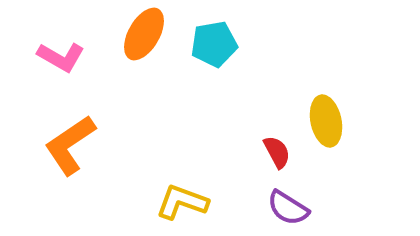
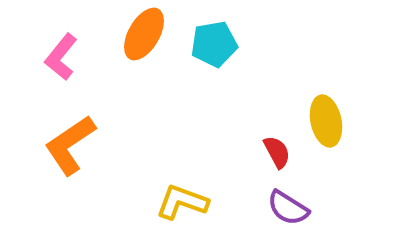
pink L-shape: rotated 99 degrees clockwise
